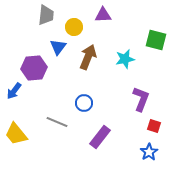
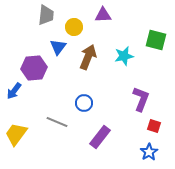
cyan star: moved 1 px left, 3 px up
yellow trapezoid: rotated 75 degrees clockwise
